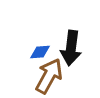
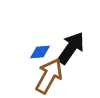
black arrow: rotated 152 degrees counterclockwise
